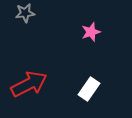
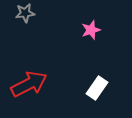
pink star: moved 2 px up
white rectangle: moved 8 px right, 1 px up
